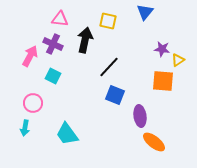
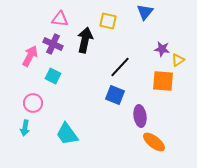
black line: moved 11 px right
